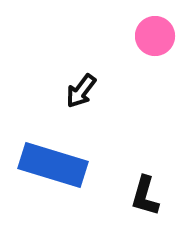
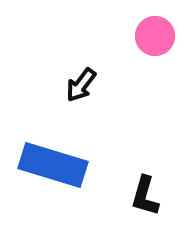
black arrow: moved 6 px up
